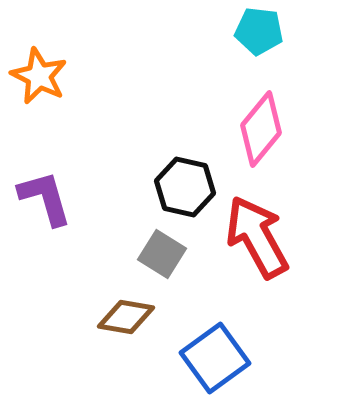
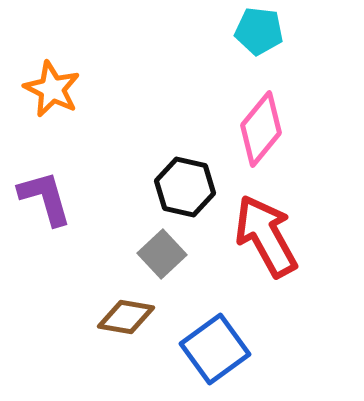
orange star: moved 13 px right, 13 px down
red arrow: moved 9 px right, 1 px up
gray square: rotated 15 degrees clockwise
blue square: moved 9 px up
